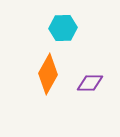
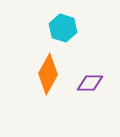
cyan hexagon: rotated 20 degrees clockwise
